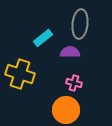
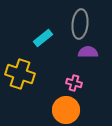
purple semicircle: moved 18 px right
